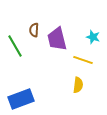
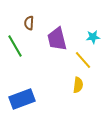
brown semicircle: moved 5 px left, 7 px up
cyan star: rotated 24 degrees counterclockwise
yellow line: rotated 30 degrees clockwise
blue rectangle: moved 1 px right
